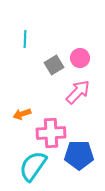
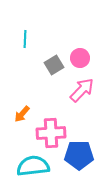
pink arrow: moved 4 px right, 2 px up
orange arrow: rotated 30 degrees counterclockwise
cyan semicircle: rotated 48 degrees clockwise
